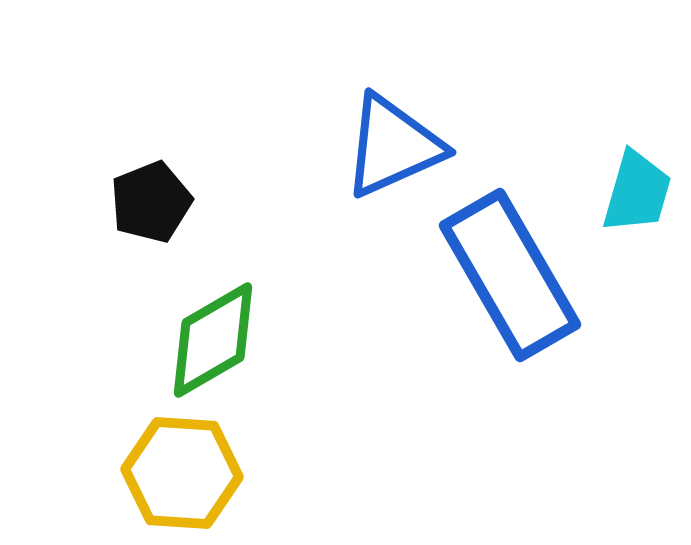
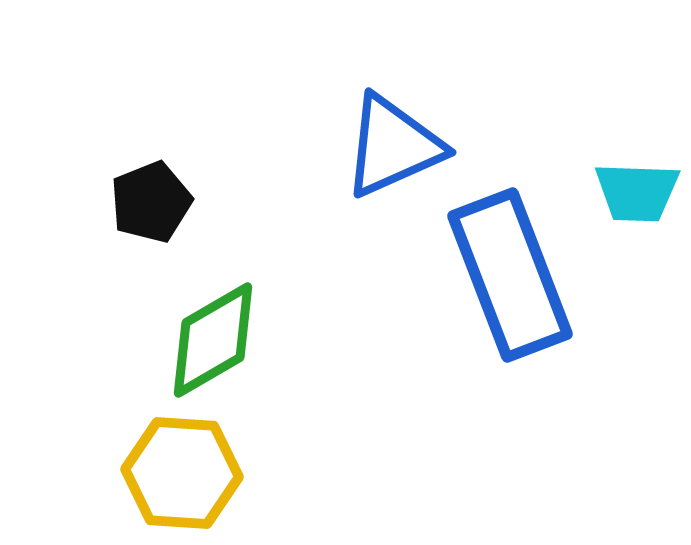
cyan trapezoid: rotated 76 degrees clockwise
blue rectangle: rotated 9 degrees clockwise
